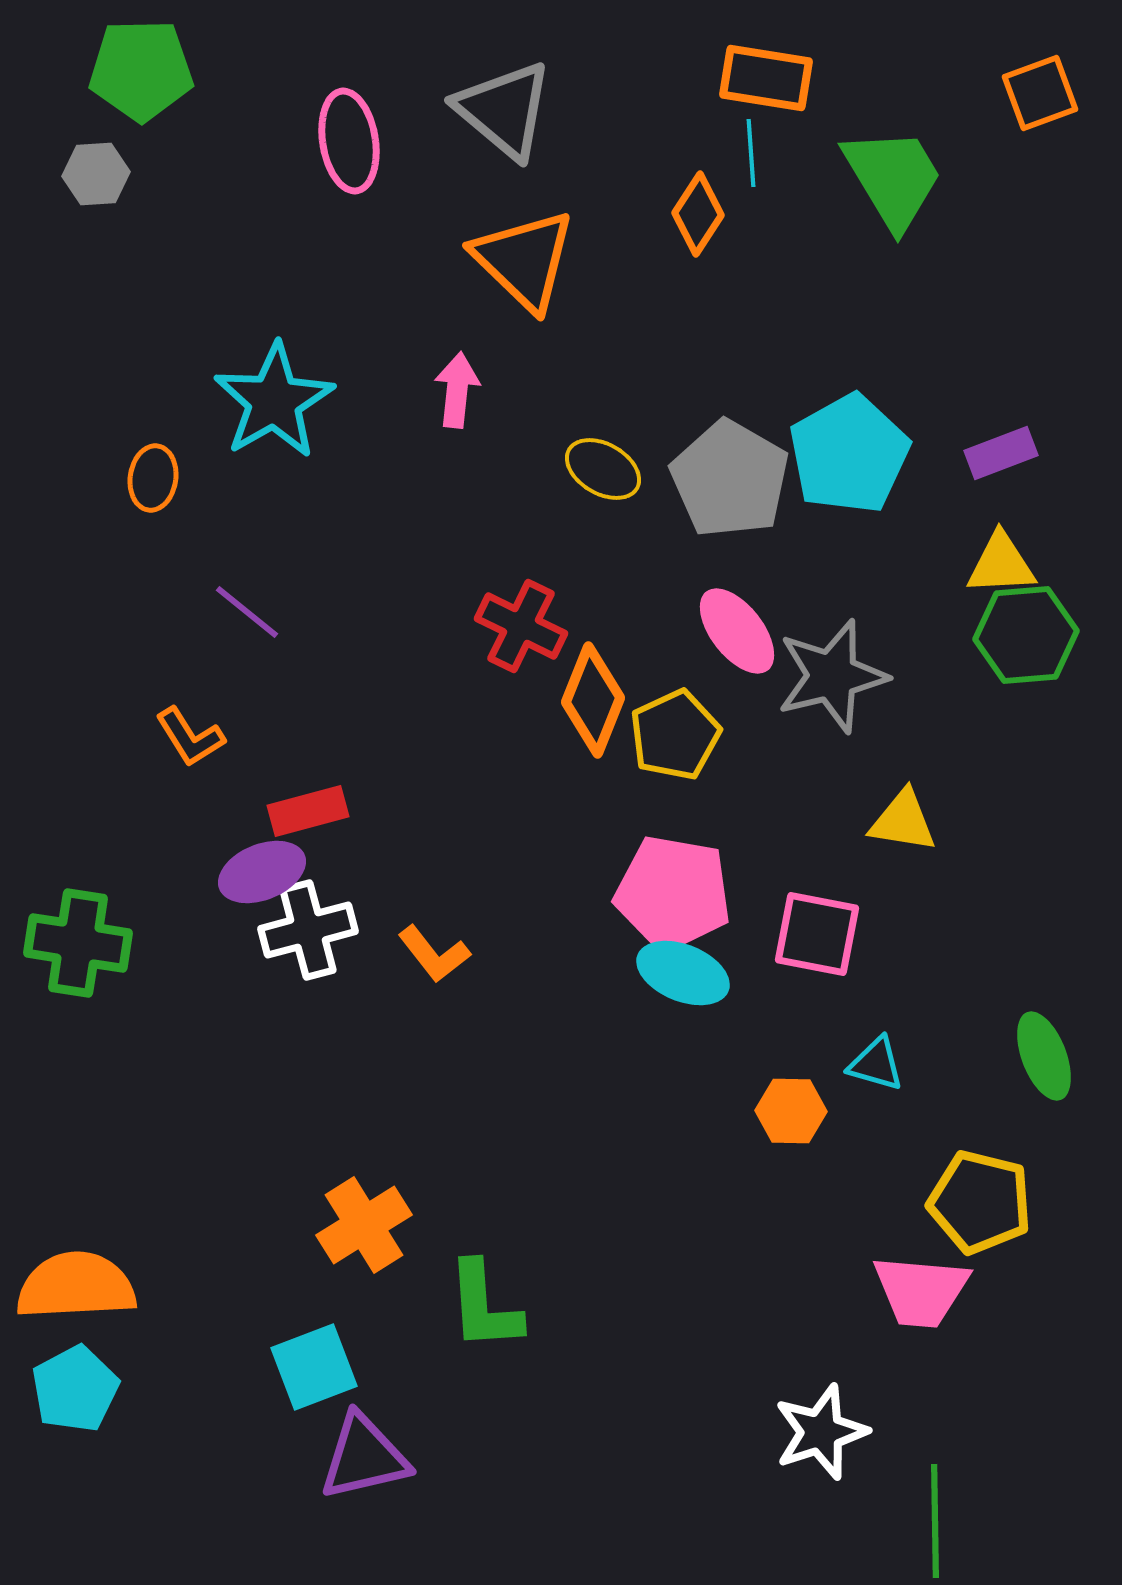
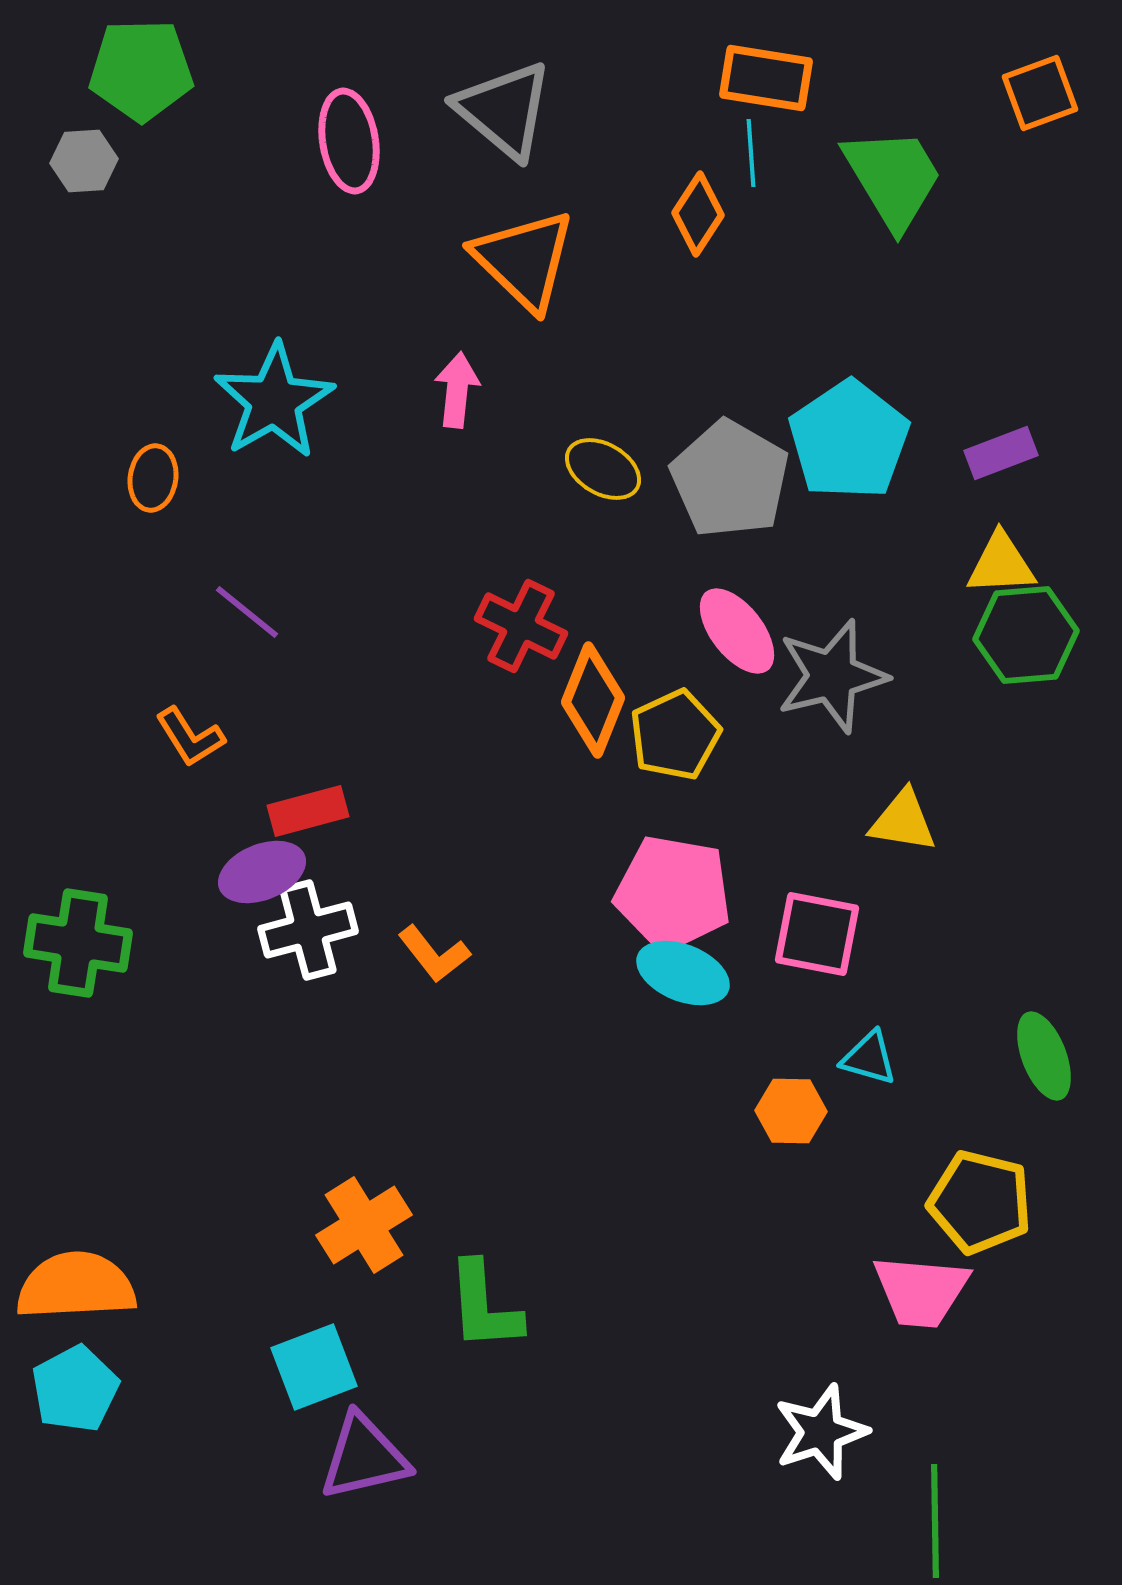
gray hexagon at (96, 174): moved 12 px left, 13 px up
cyan pentagon at (849, 454): moved 14 px up; rotated 5 degrees counterclockwise
cyan triangle at (876, 1064): moved 7 px left, 6 px up
